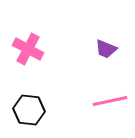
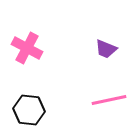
pink cross: moved 1 px left, 1 px up
pink line: moved 1 px left, 1 px up
